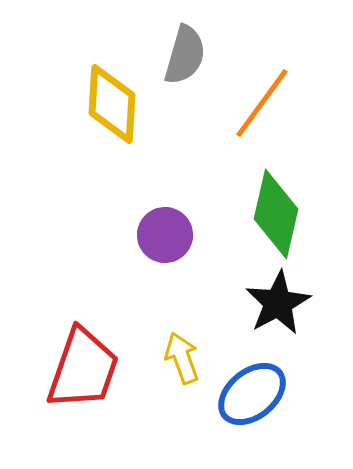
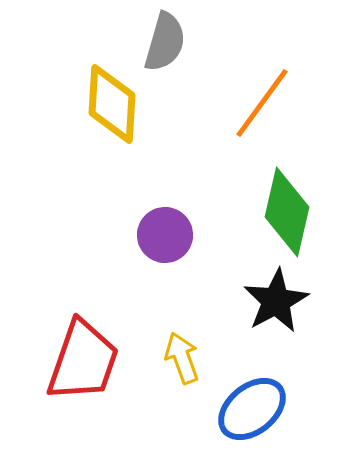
gray semicircle: moved 20 px left, 13 px up
green diamond: moved 11 px right, 2 px up
black star: moved 2 px left, 2 px up
red trapezoid: moved 8 px up
blue ellipse: moved 15 px down
